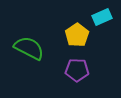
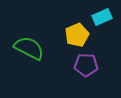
yellow pentagon: rotated 10 degrees clockwise
purple pentagon: moved 9 px right, 5 px up
